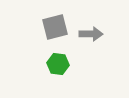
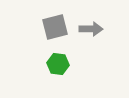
gray arrow: moved 5 px up
